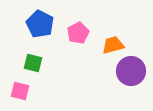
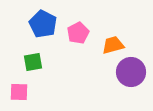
blue pentagon: moved 3 px right
green square: moved 1 px up; rotated 24 degrees counterclockwise
purple circle: moved 1 px down
pink square: moved 1 px left, 1 px down; rotated 12 degrees counterclockwise
